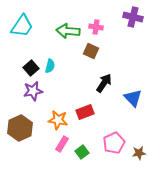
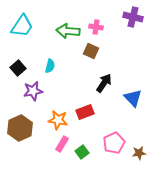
black square: moved 13 px left
